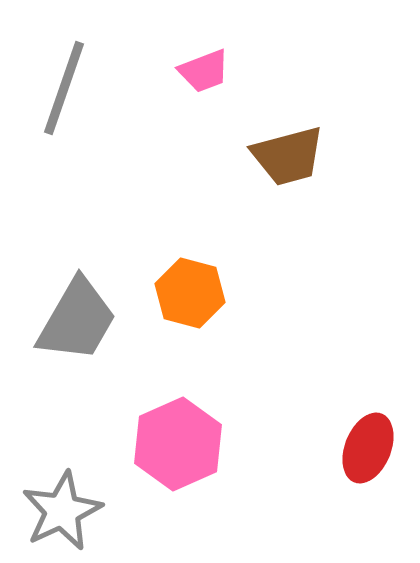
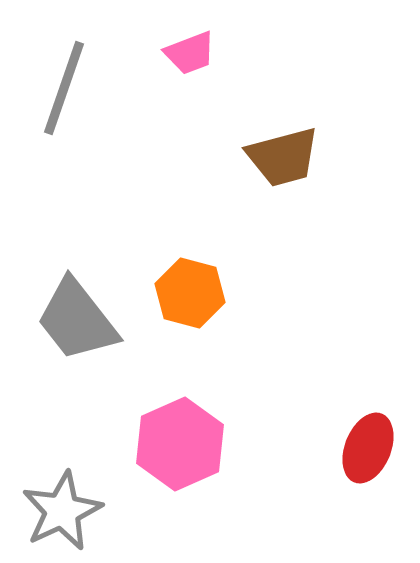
pink trapezoid: moved 14 px left, 18 px up
brown trapezoid: moved 5 px left, 1 px down
gray trapezoid: rotated 112 degrees clockwise
pink hexagon: moved 2 px right
